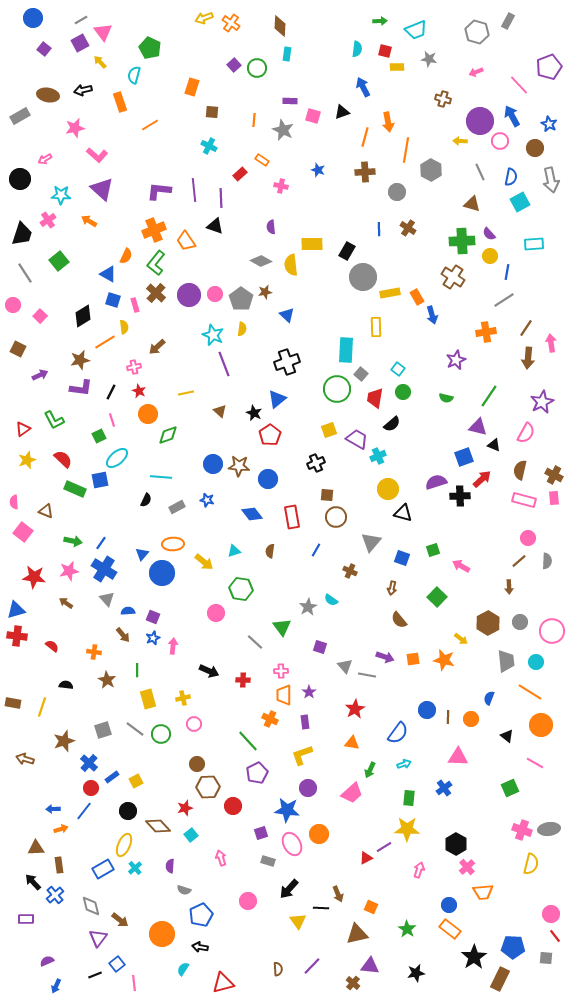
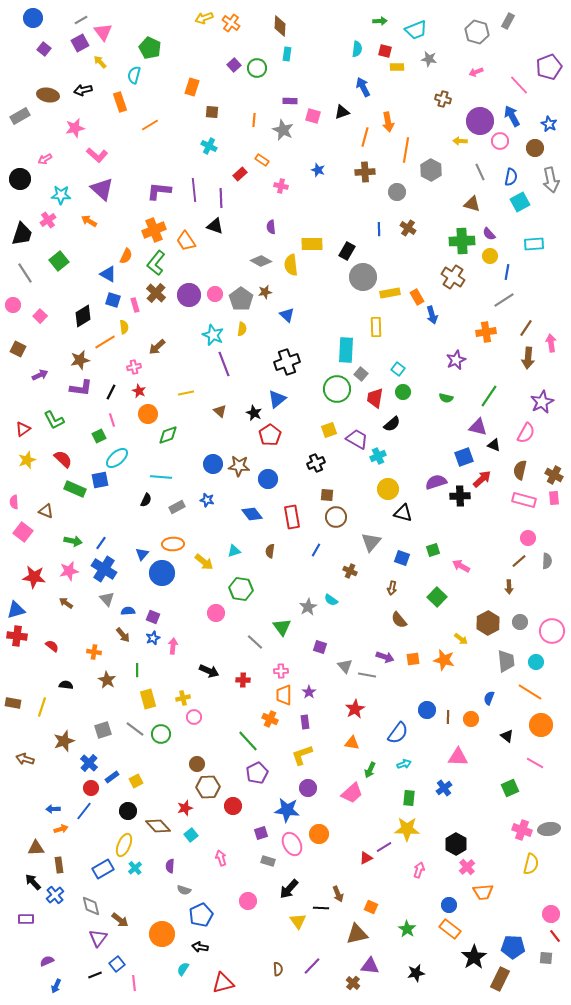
pink circle at (194, 724): moved 7 px up
